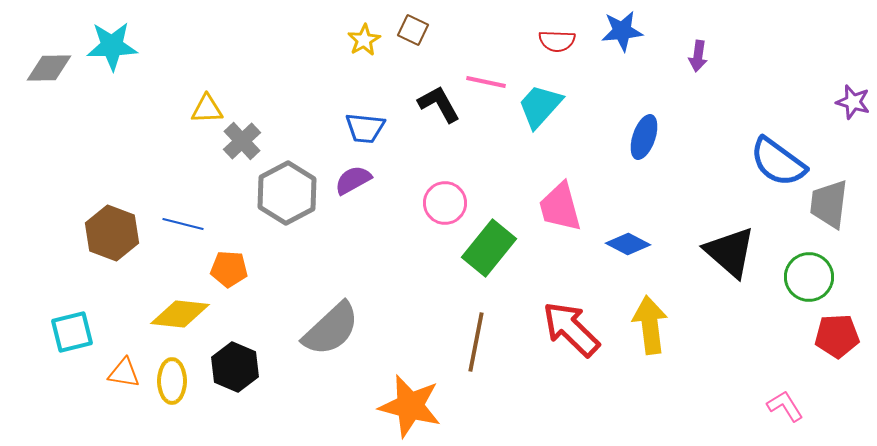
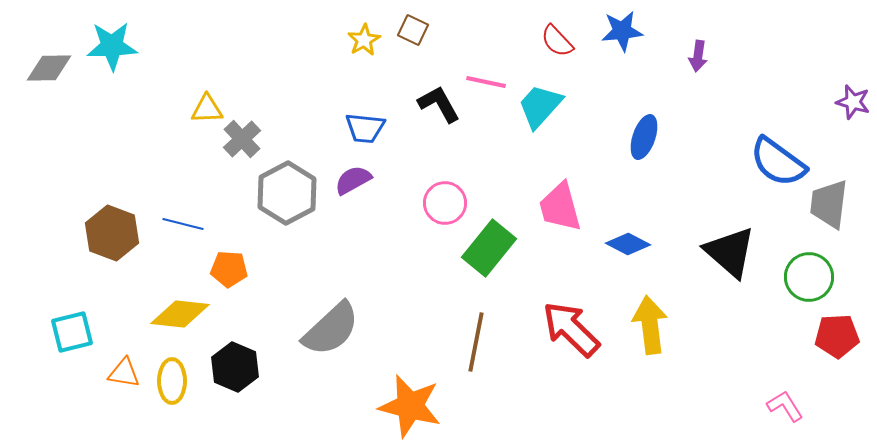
red semicircle: rotated 45 degrees clockwise
gray cross: moved 2 px up
